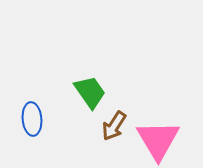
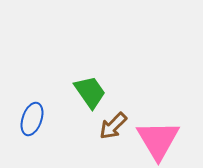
blue ellipse: rotated 24 degrees clockwise
brown arrow: moved 1 px left; rotated 12 degrees clockwise
